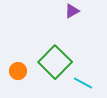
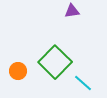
purple triangle: rotated 21 degrees clockwise
cyan line: rotated 12 degrees clockwise
